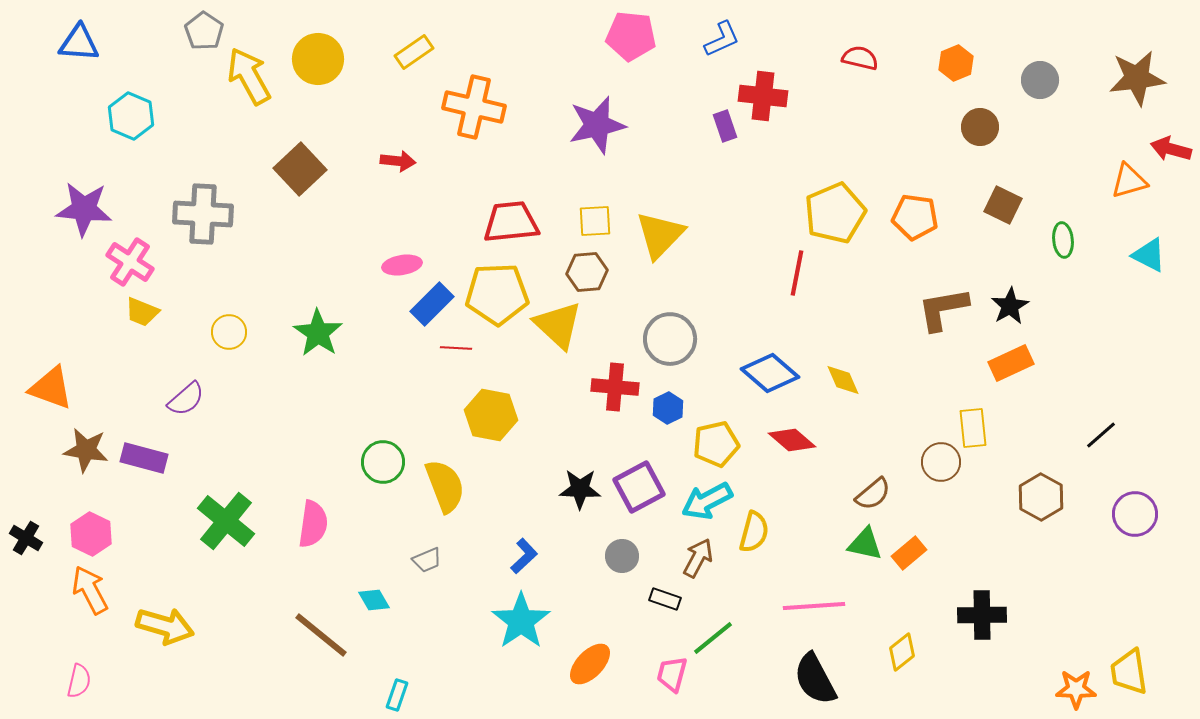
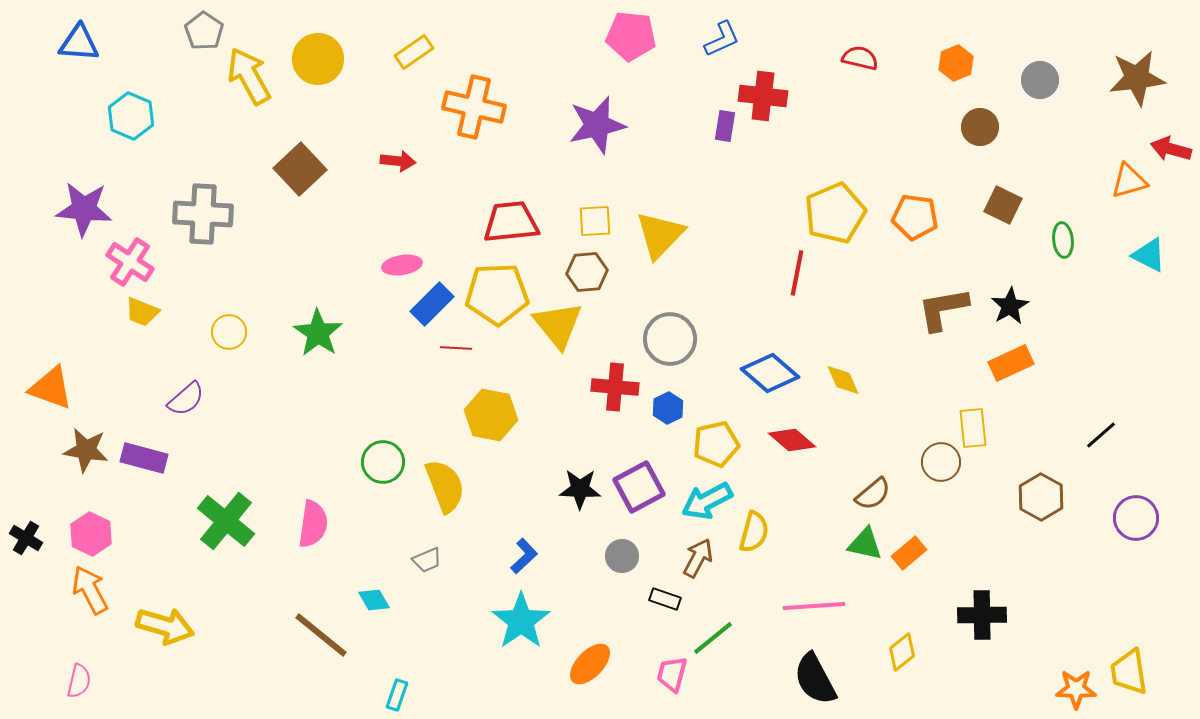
purple rectangle at (725, 126): rotated 28 degrees clockwise
yellow triangle at (558, 325): rotated 8 degrees clockwise
purple circle at (1135, 514): moved 1 px right, 4 px down
